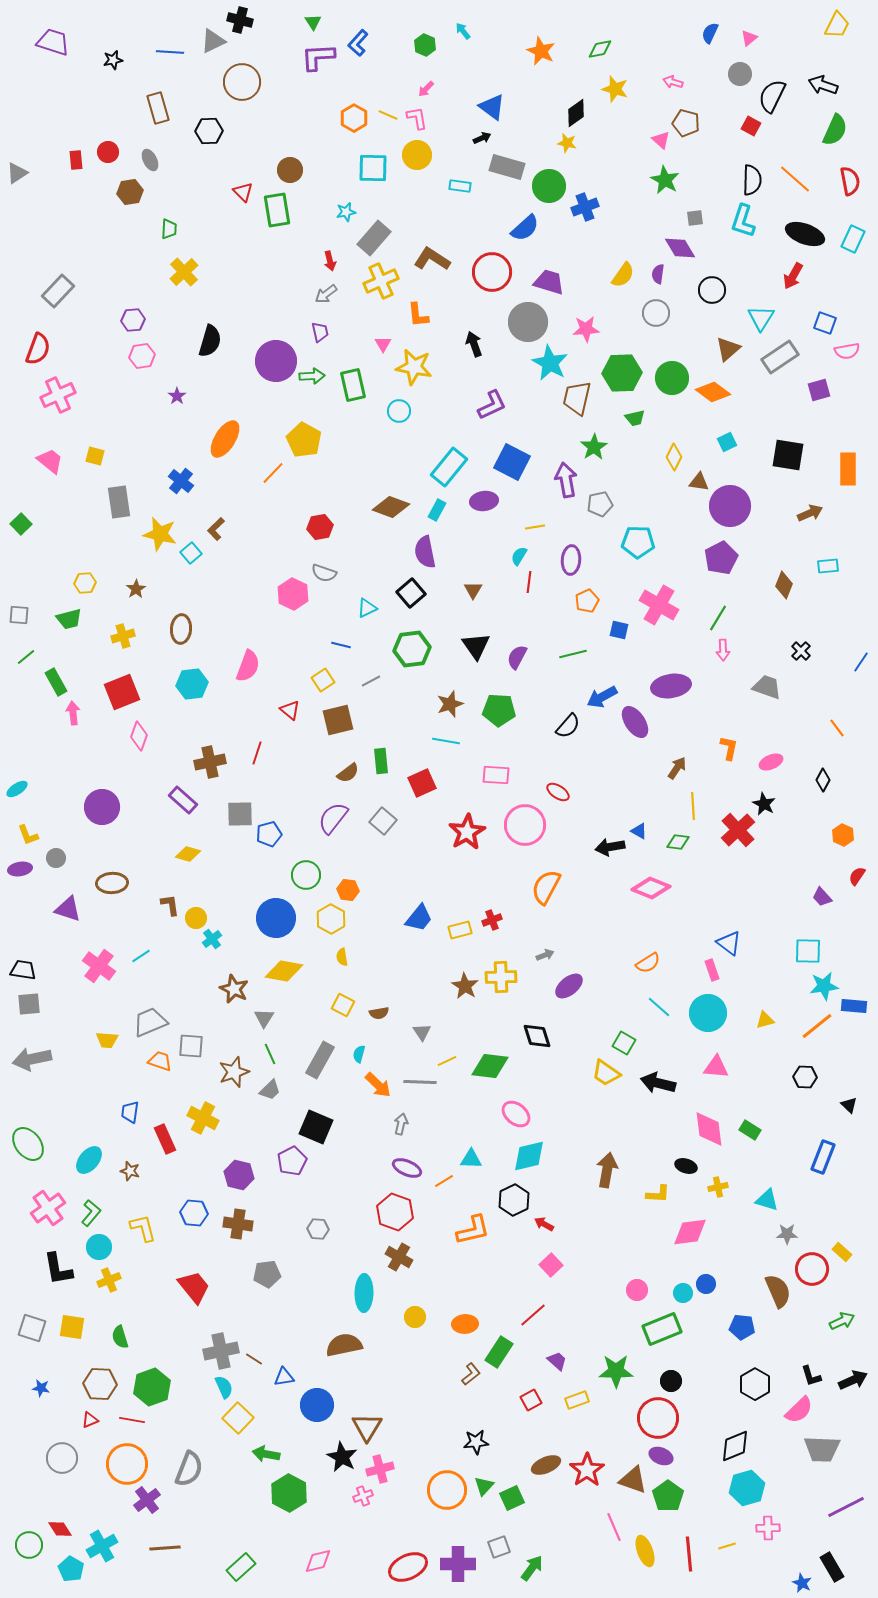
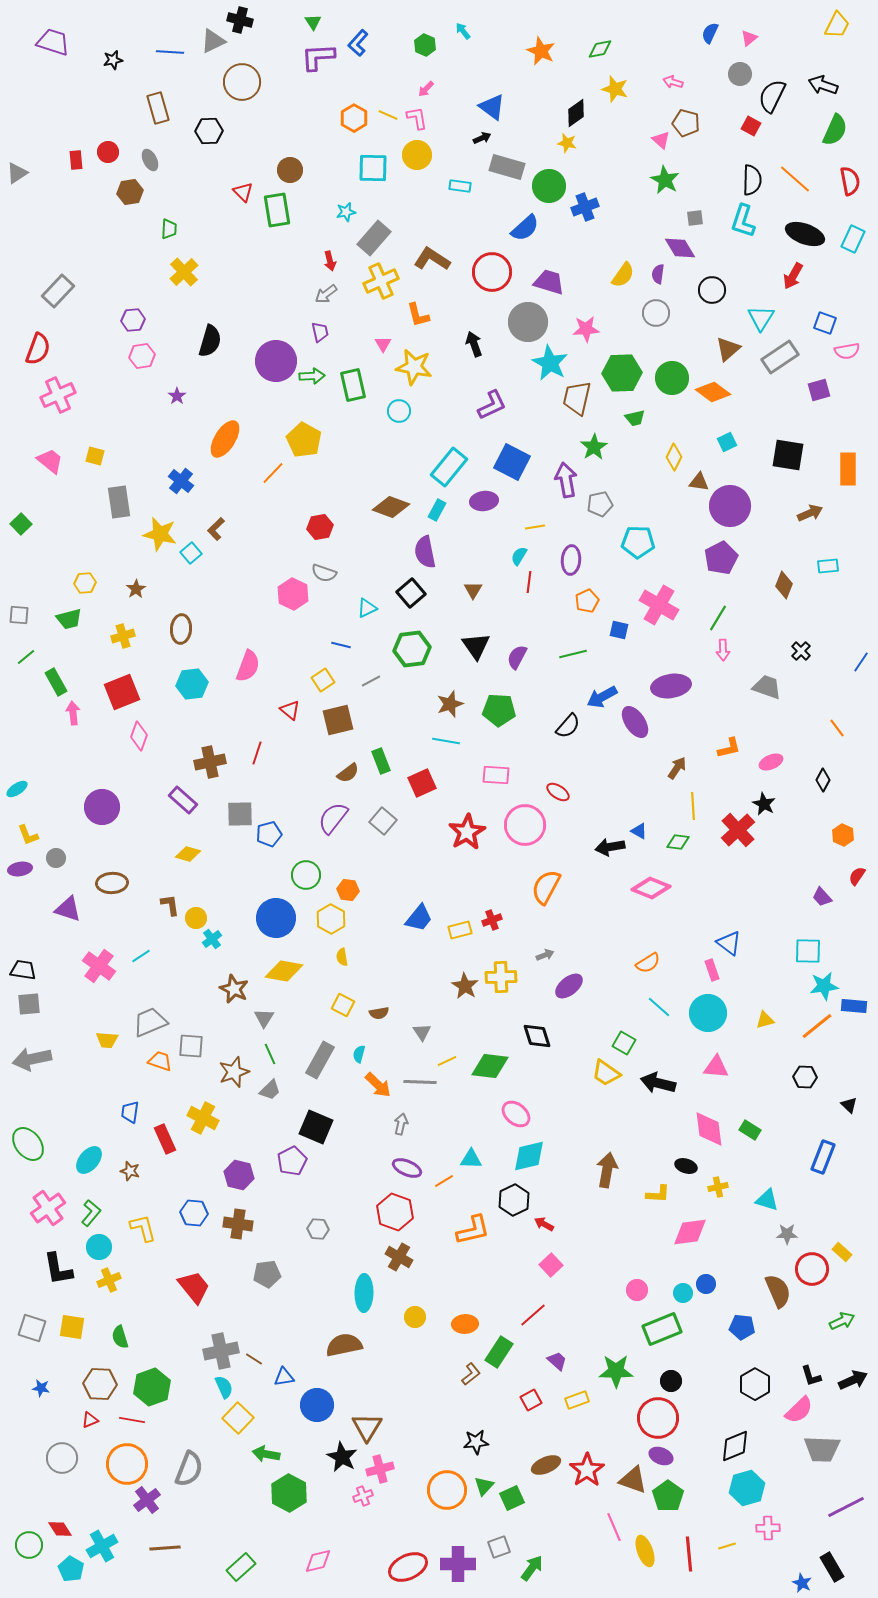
orange L-shape at (418, 315): rotated 8 degrees counterclockwise
orange L-shape at (729, 748): rotated 65 degrees clockwise
green rectangle at (381, 761): rotated 15 degrees counterclockwise
